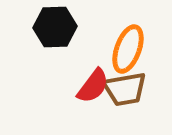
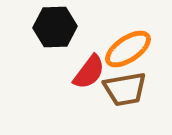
orange ellipse: rotated 36 degrees clockwise
red semicircle: moved 4 px left, 14 px up
